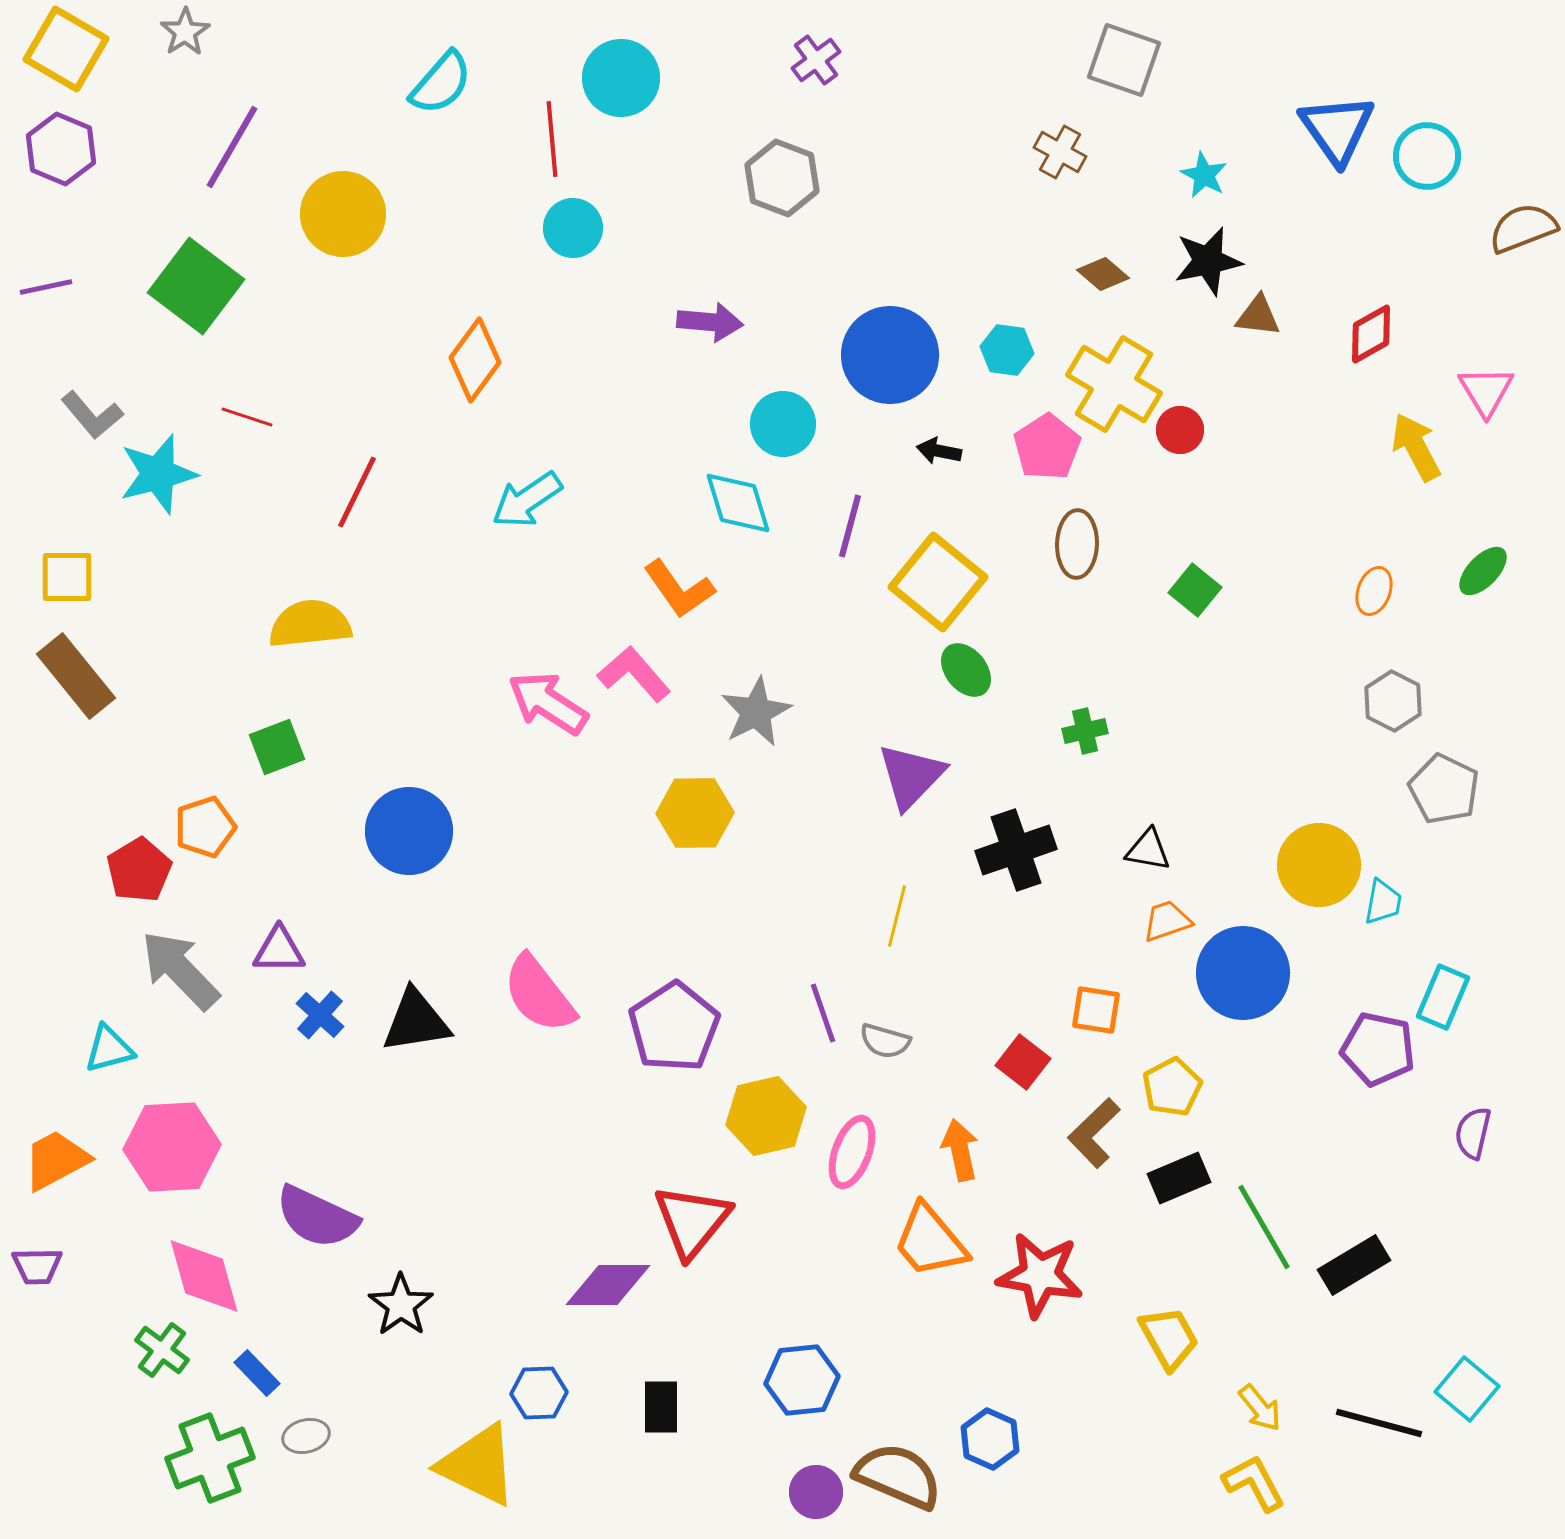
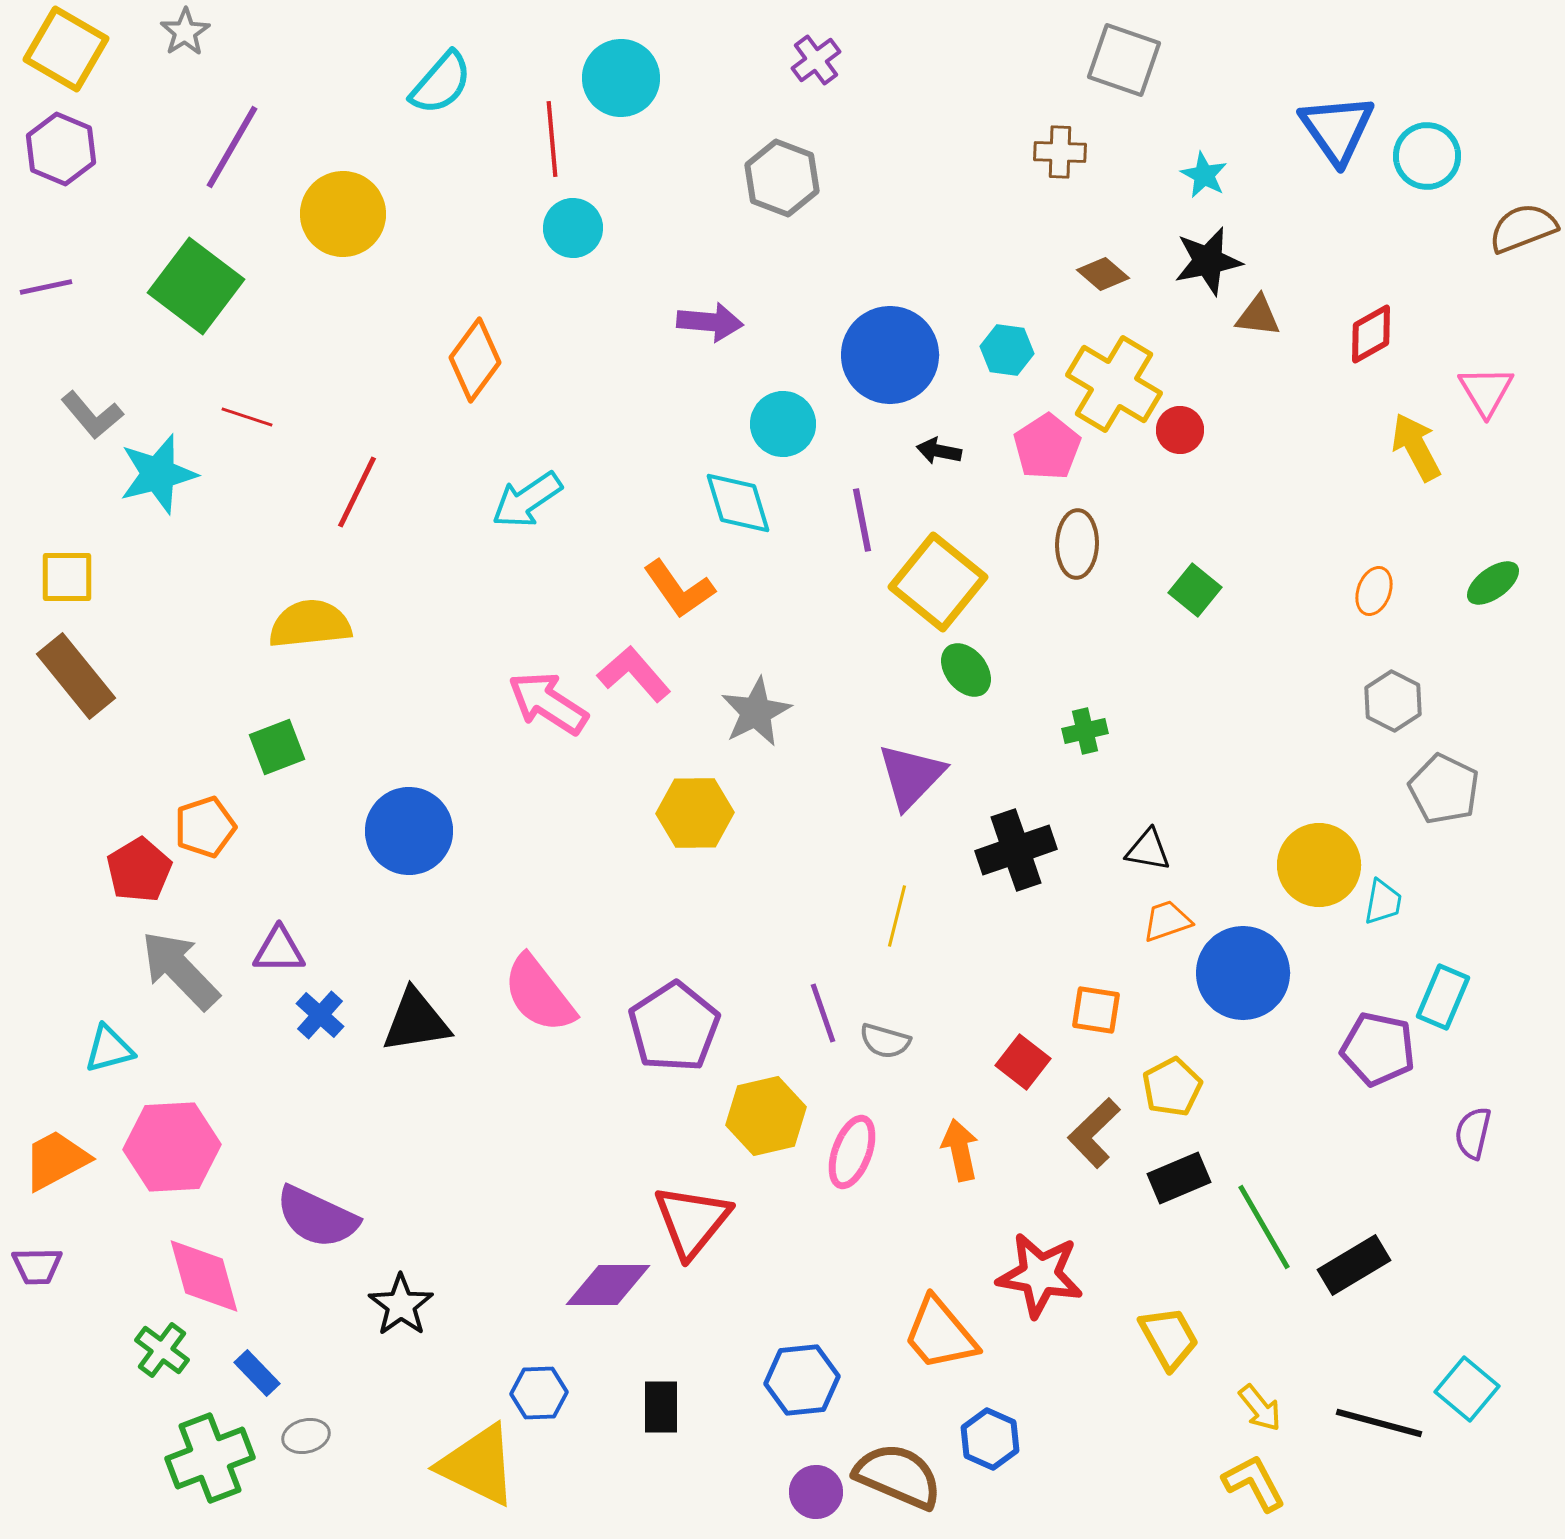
brown cross at (1060, 152): rotated 27 degrees counterclockwise
purple line at (850, 526): moved 12 px right, 6 px up; rotated 26 degrees counterclockwise
green ellipse at (1483, 571): moved 10 px right, 12 px down; rotated 10 degrees clockwise
orange trapezoid at (930, 1241): moved 10 px right, 93 px down
